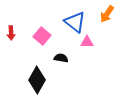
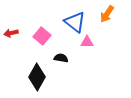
red arrow: rotated 80 degrees clockwise
black diamond: moved 3 px up
